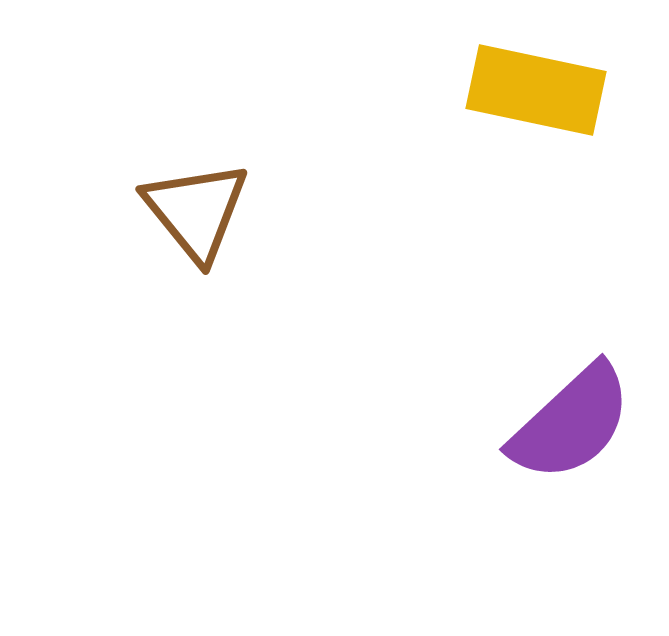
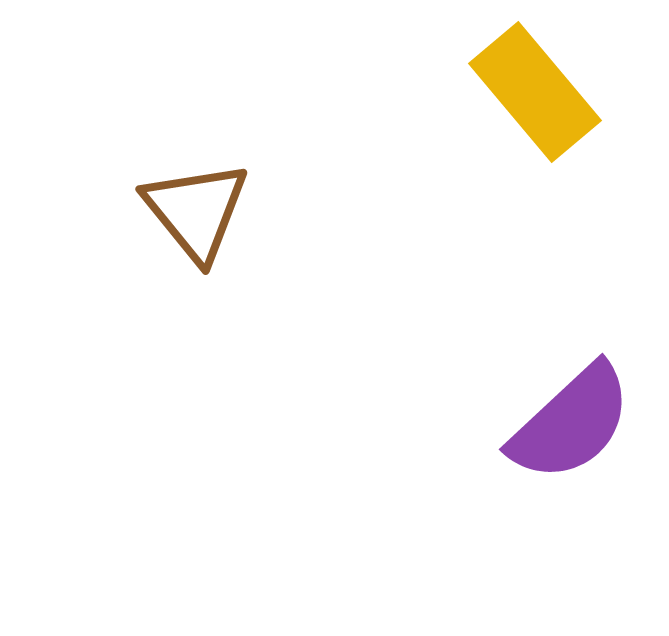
yellow rectangle: moved 1 px left, 2 px down; rotated 38 degrees clockwise
